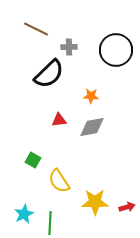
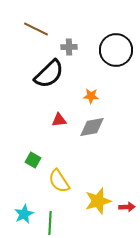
yellow star: moved 3 px right, 1 px up; rotated 16 degrees counterclockwise
red arrow: rotated 14 degrees clockwise
